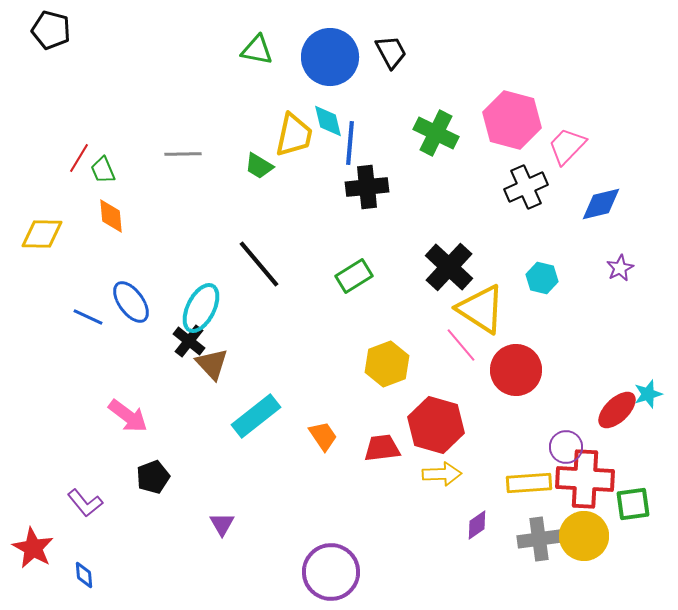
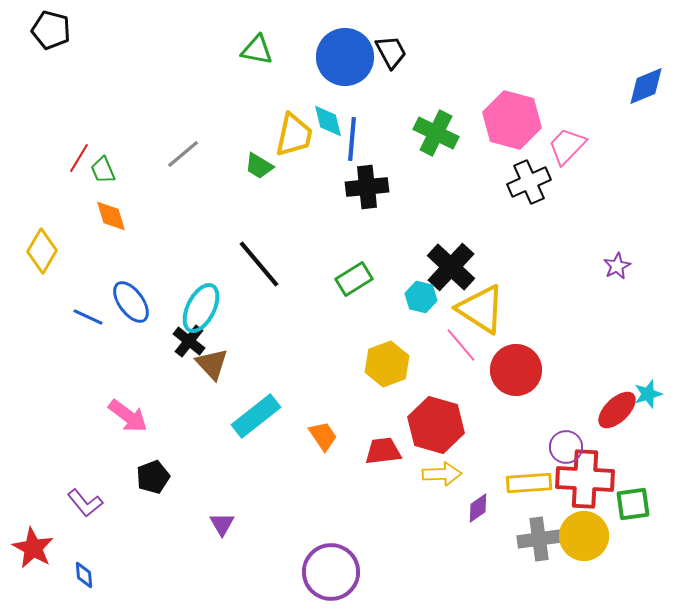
blue circle at (330, 57): moved 15 px right
blue line at (350, 143): moved 2 px right, 4 px up
gray line at (183, 154): rotated 39 degrees counterclockwise
black cross at (526, 187): moved 3 px right, 5 px up
blue diamond at (601, 204): moved 45 px right, 118 px up; rotated 9 degrees counterclockwise
orange diamond at (111, 216): rotated 12 degrees counterclockwise
yellow diamond at (42, 234): moved 17 px down; rotated 60 degrees counterclockwise
black cross at (449, 267): moved 2 px right
purple star at (620, 268): moved 3 px left, 2 px up
green rectangle at (354, 276): moved 3 px down
cyan hexagon at (542, 278): moved 121 px left, 19 px down
red trapezoid at (382, 448): moved 1 px right, 3 px down
purple diamond at (477, 525): moved 1 px right, 17 px up
